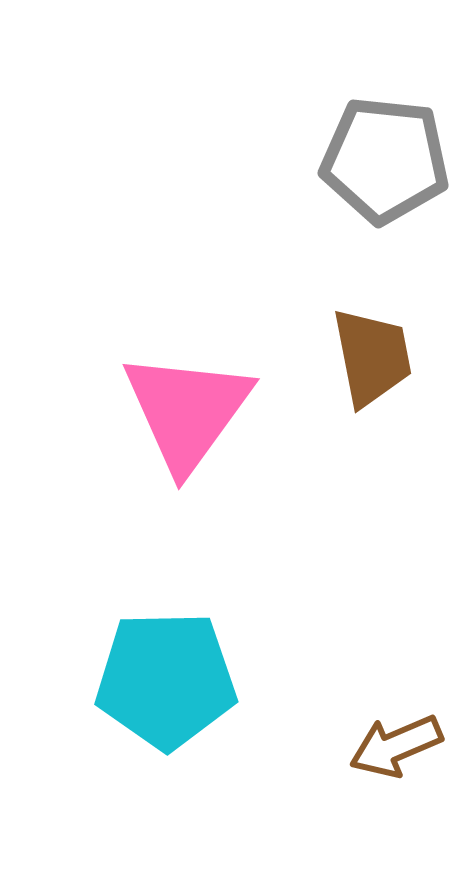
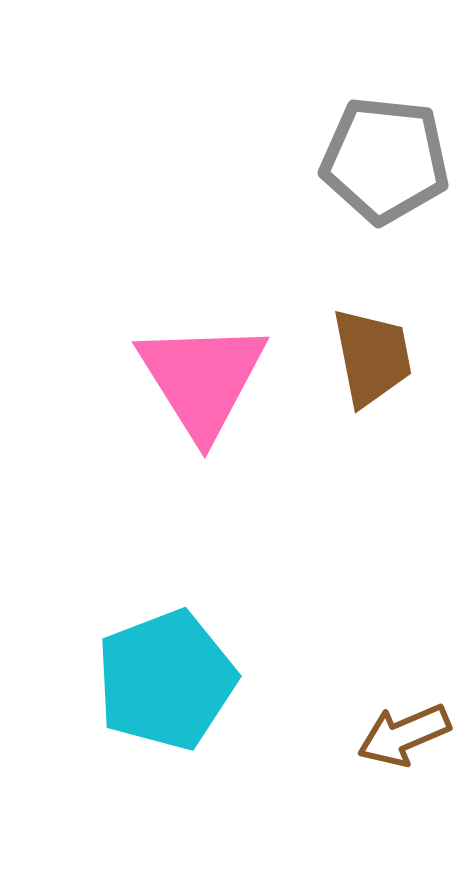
pink triangle: moved 15 px right, 32 px up; rotated 8 degrees counterclockwise
cyan pentagon: rotated 20 degrees counterclockwise
brown arrow: moved 8 px right, 11 px up
